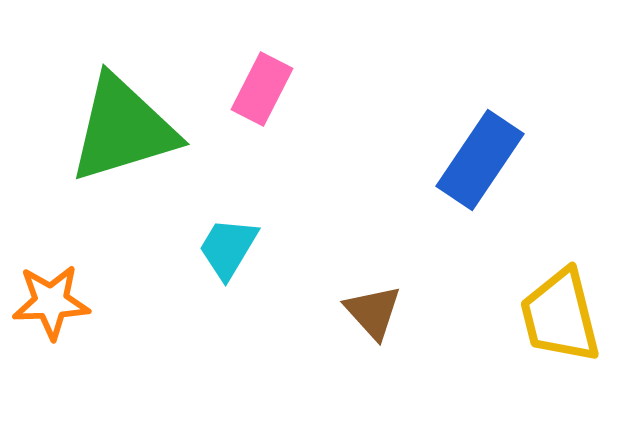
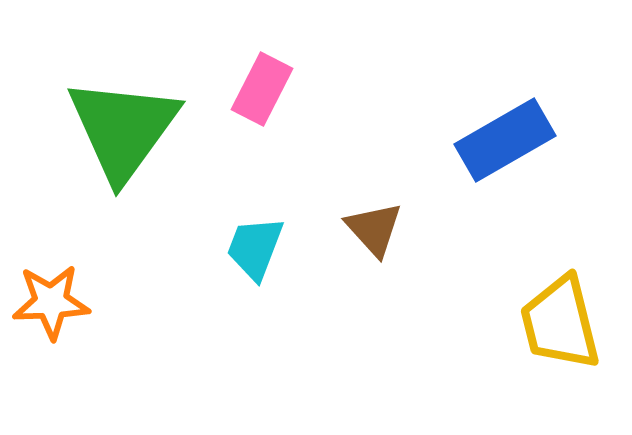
green triangle: rotated 37 degrees counterclockwise
blue rectangle: moved 25 px right, 20 px up; rotated 26 degrees clockwise
cyan trapezoid: moved 27 px right; rotated 10 degrees counterclockwise
brown triangle: moved 1 px right, 83 px up
yellow trapezoid: moved 7 px down
